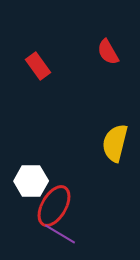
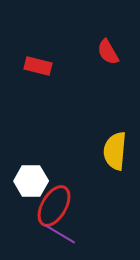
red rectangle: rotated 40 degrees counterclockwise
yellow semicircle: moved 8 px down; rotated 9 degrees counterclockwise
